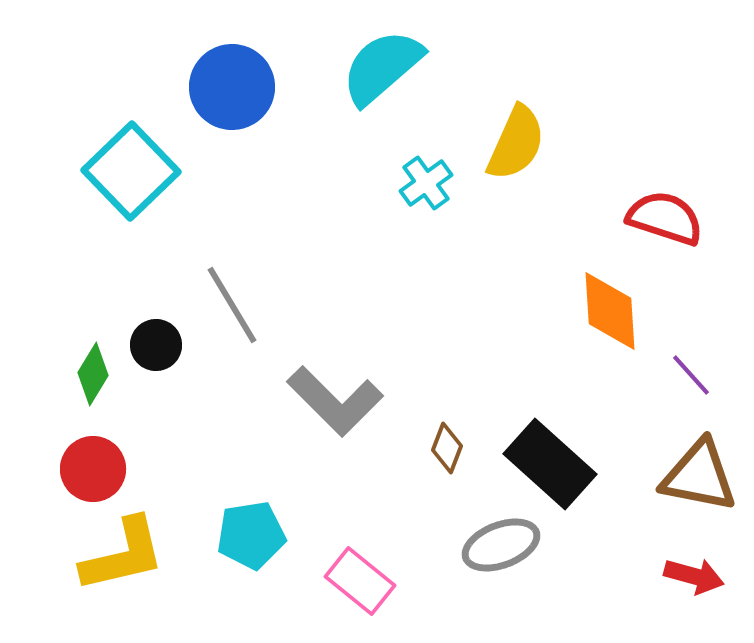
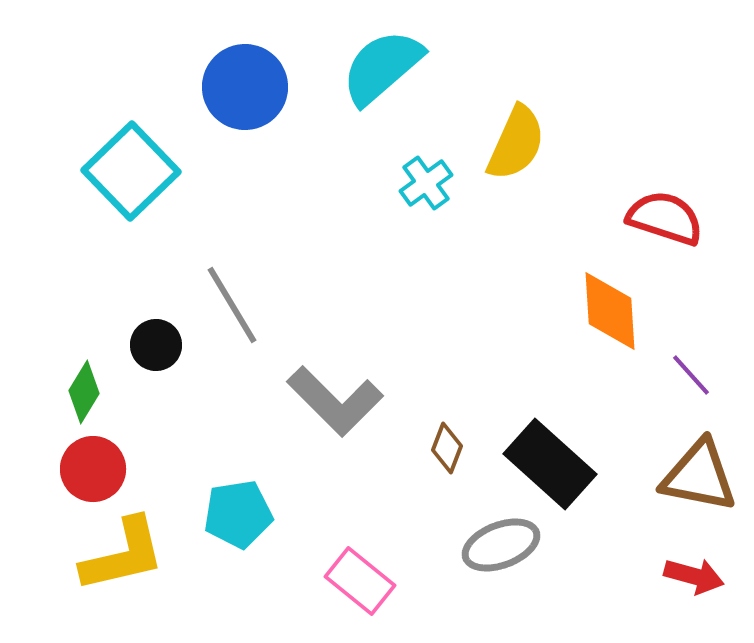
blue circle: moved 13 px right
green diamond: moved 9 px left, 18 px down
cyan pentagon: moved 13 px left, 21 px up
